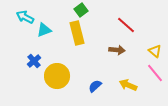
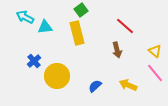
red line: moved 1 px left, 1 px down
cyan triangle: moved 1 px right, 3 px up; rotated 14 degrees clockwise
brown arrow: rotated 70 degrees clockwise
